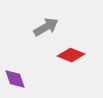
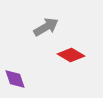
red diamond: rotated 8 degrees clockwise
